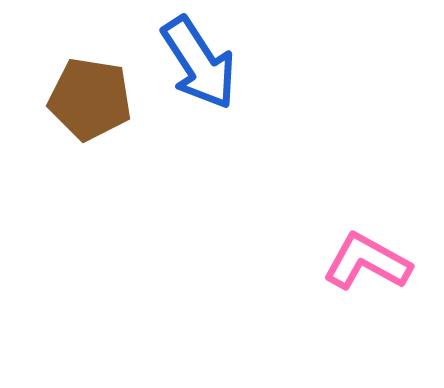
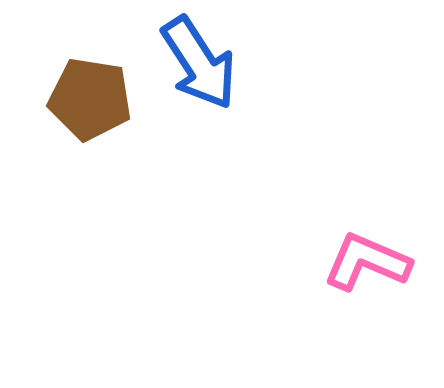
pink L-shape: rotated 6 degrees counterclockwise
